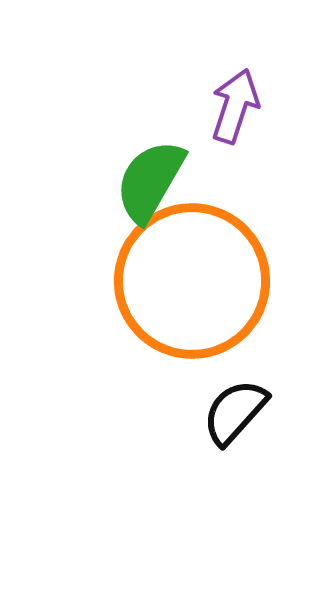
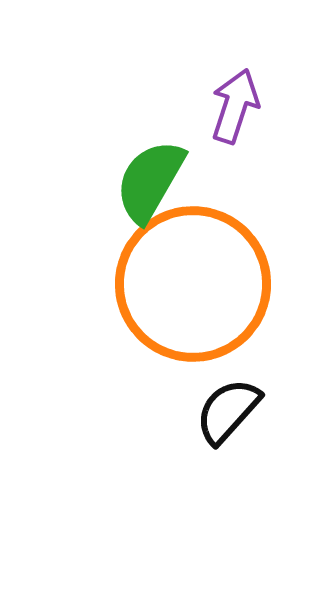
orange circle: moved 1 px right, 3 px down
black semicircle: moved 7 px left, 1 px up
